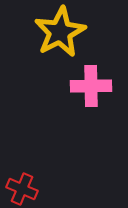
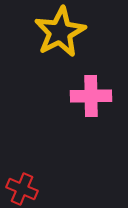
pink cross: moved 10 px down
